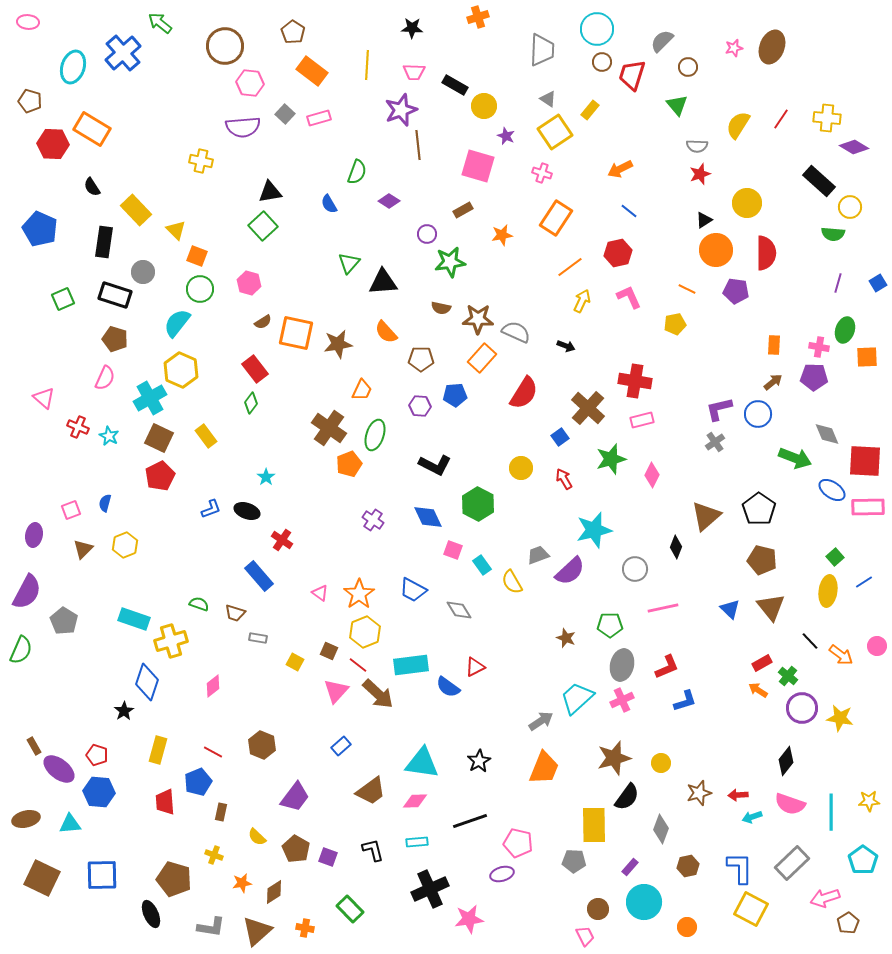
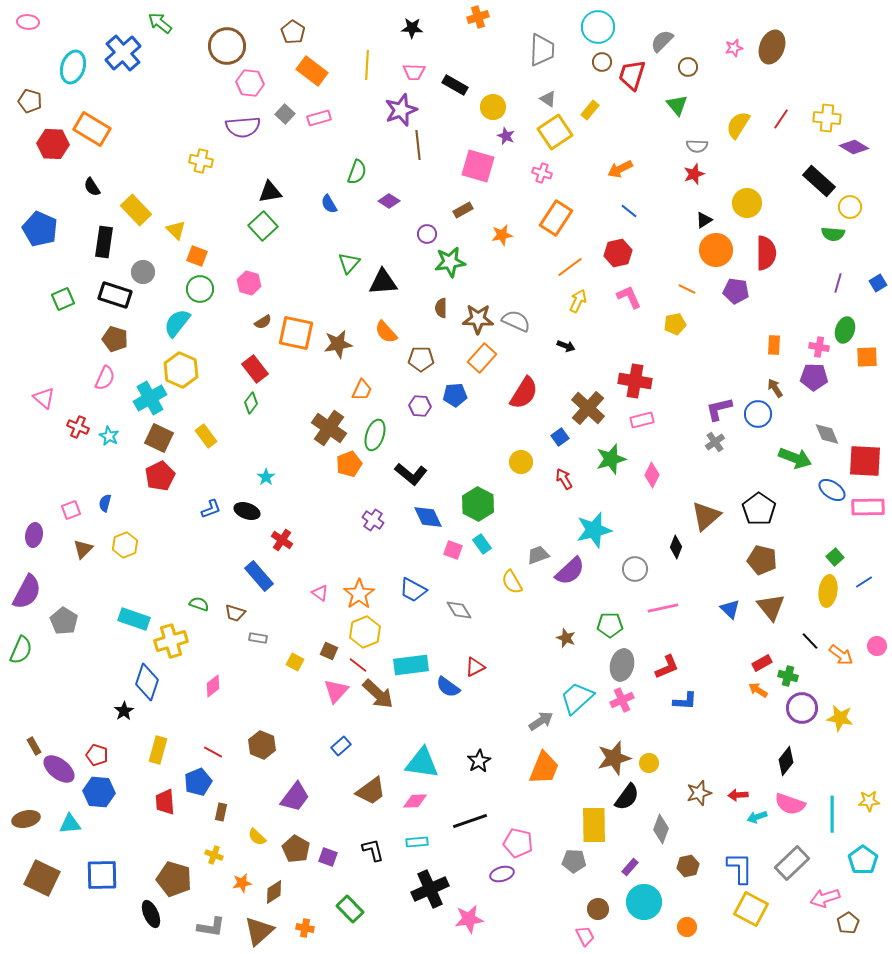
cyan circle at (597, 29): moved 1 px right, 2 px up
brown circle at (225, 46): moved 2 px right
yellow circle at (484, 106): moved 9 px right, 1 px down
red star at (700, 174): moved 6 px left
yellow arrow at (582, 301): moved 4 px left
brown semicircle at (441, 308): rotated 78 degrees clockwise
gray semicircle at (516, 332): moved 11 px up
brown arrow at (773, 382): moved 2 px right, 6 px down; rotated 84 degrees counterclockwise
black L-shape at (435, 465): moved 24 px left, 9 px down; rotated 12 degrees clockwise
yellow circle at (521, 468): moved 6 px up
cyan rectangle at (482, 565): moved 21 px up
green cross at (788, 676): rotated 24 degrees counterclockwise
blue L-shape at (685, 701): rotated 20 degrees clockwise
yellow circle at (661, 763): moved 12 px left
cyan line at (831, 812): moved 1 px right, 2 px down
cyan arrow at (752, 817): moved 5 px right
brown triangle at (257, 931): moved 2 px right
